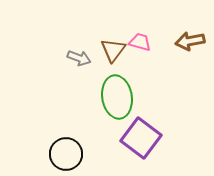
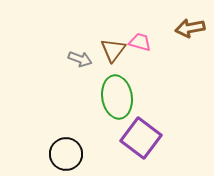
brown arrow: moved 13 px up
gray arrow: moved 1 px right, 1 px down
